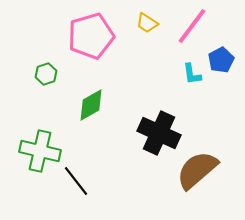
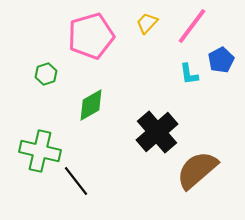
yellow trapezoid: rotated 100 degrees clockwise
cyan L-shape: moved 3 px left
black cross: moved 2 px left, 1 px up; rotated 24 degrees clockwise
